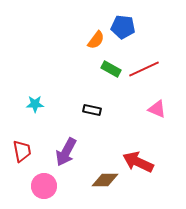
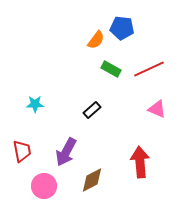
blue pentagon: moved 1 px left, 1 px down
red line: moved 5 px right
black rectangle: rotated 54 degrees counterclockwise
red arrow: moved 2 px right; rotated 60 degrees clockwise
brown diamond: moved 13 px left; rotated 28 degrees counterclockwise
